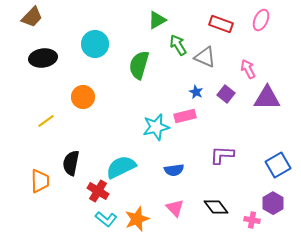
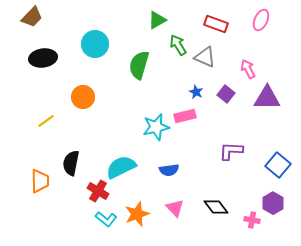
red rectangle: moved 5 px left
purple L-shape: moved 9 px right, 4 px up
blue square: rotated 20 degrees counterclockwise
blue semicircle: moved 5 px left
orange star: moved 5 px up
